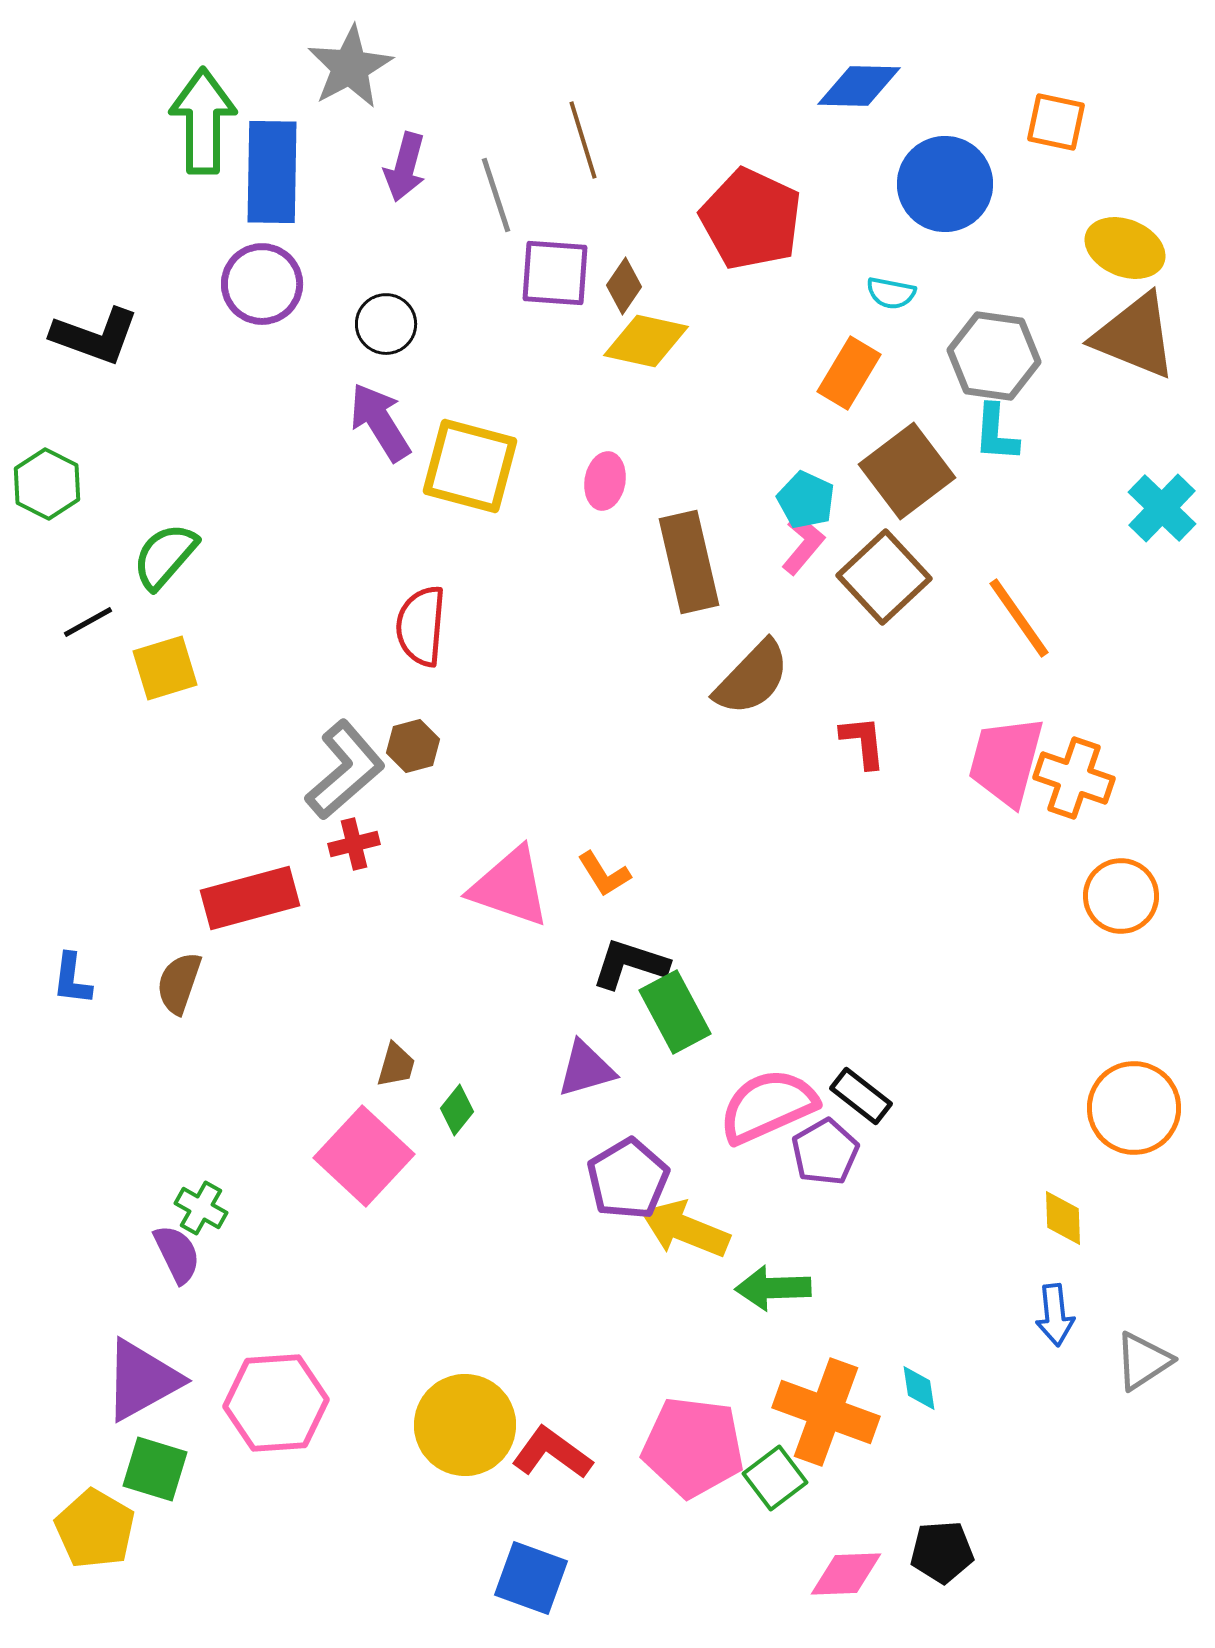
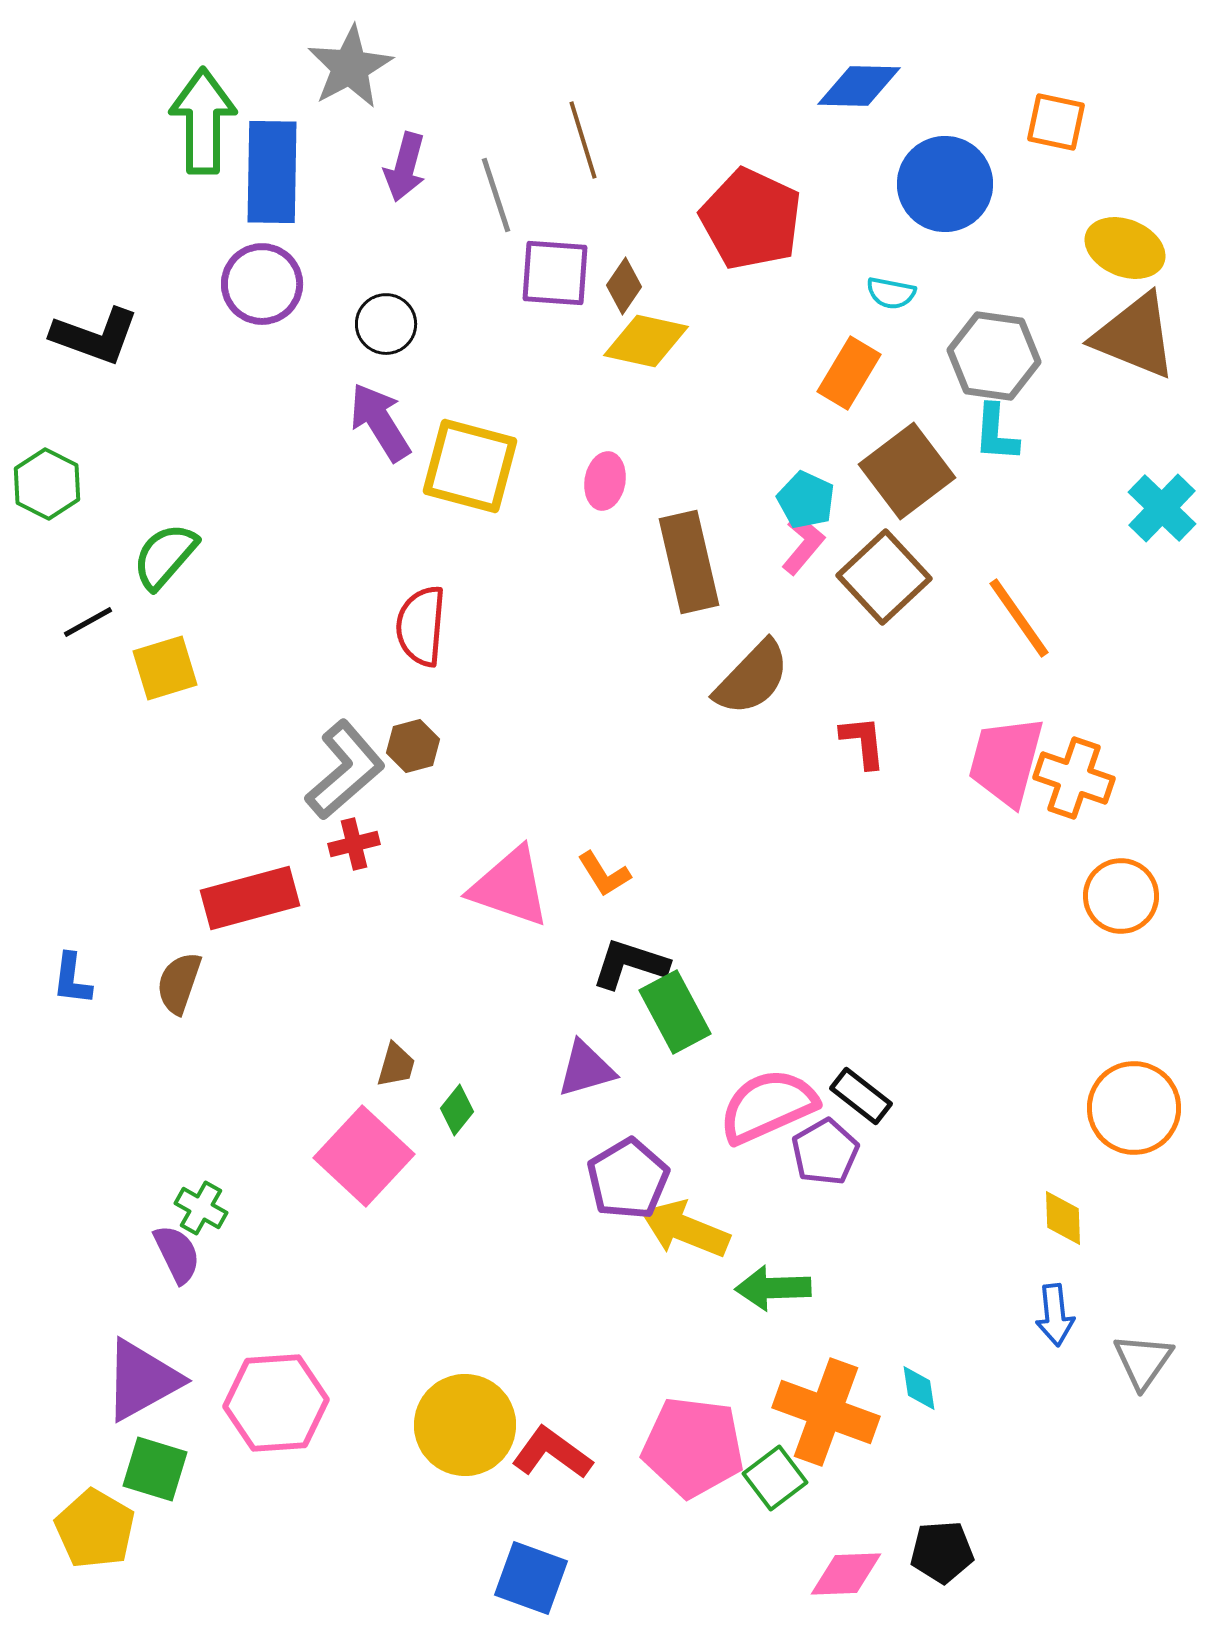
gray triangle at (1143, 1361): rotated 22 degrees counterclockwise
